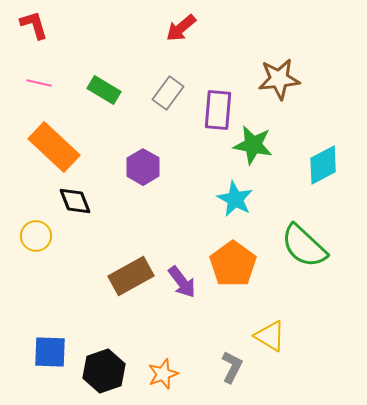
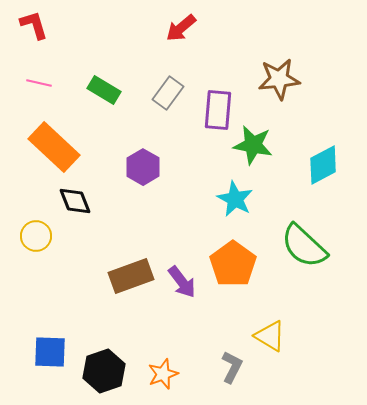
brown rectangle: rotated 9 degrees clockwise
